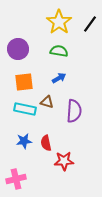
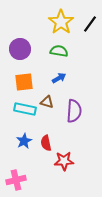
yellow star: moved 2 px right
purple circle: moved 2 px right
blue star: rotated 21 degrees counterclockwise
pink cross: moved 1 px down
